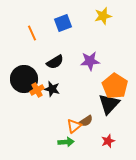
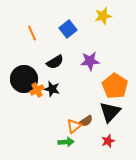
blue square: moved 5 px right, 6 px down; rotated 18 degrees counterclockwise
black triangle: moved 1 px right, 8 px down
